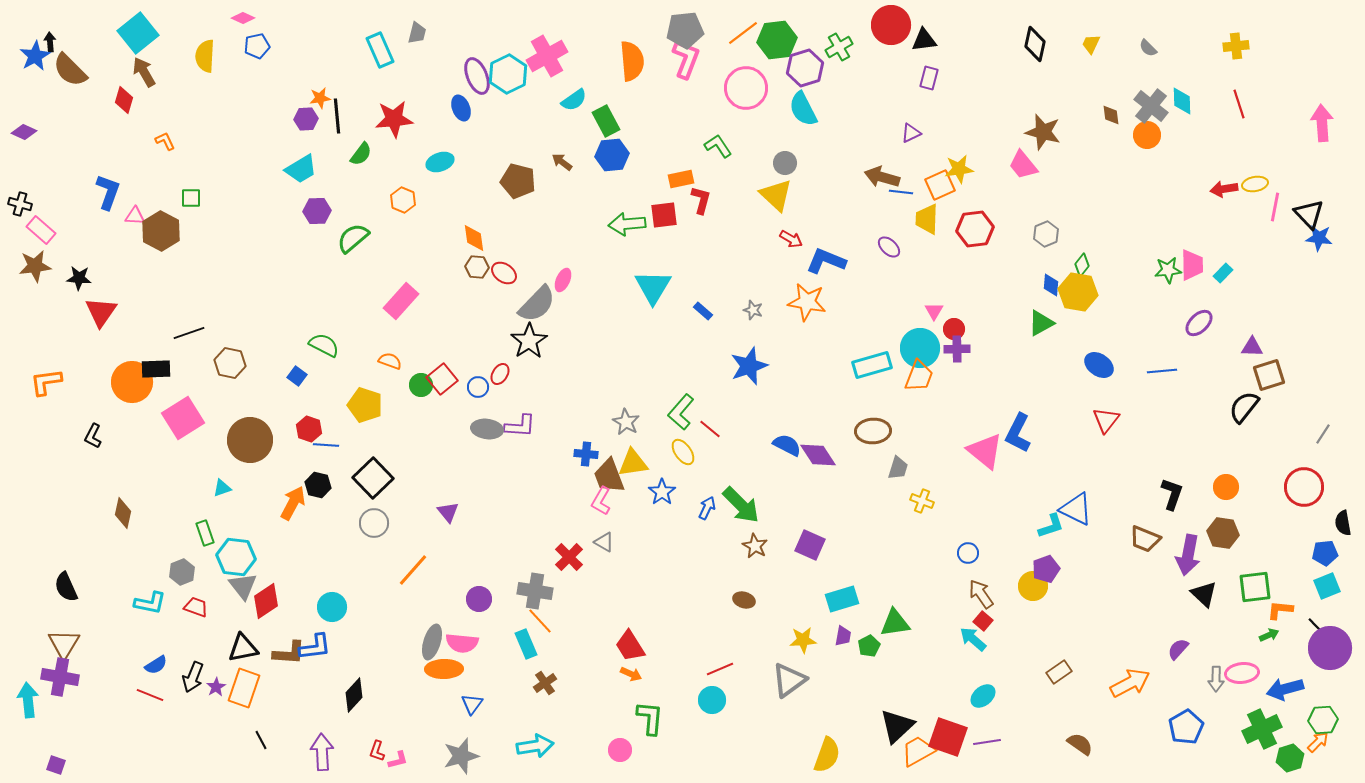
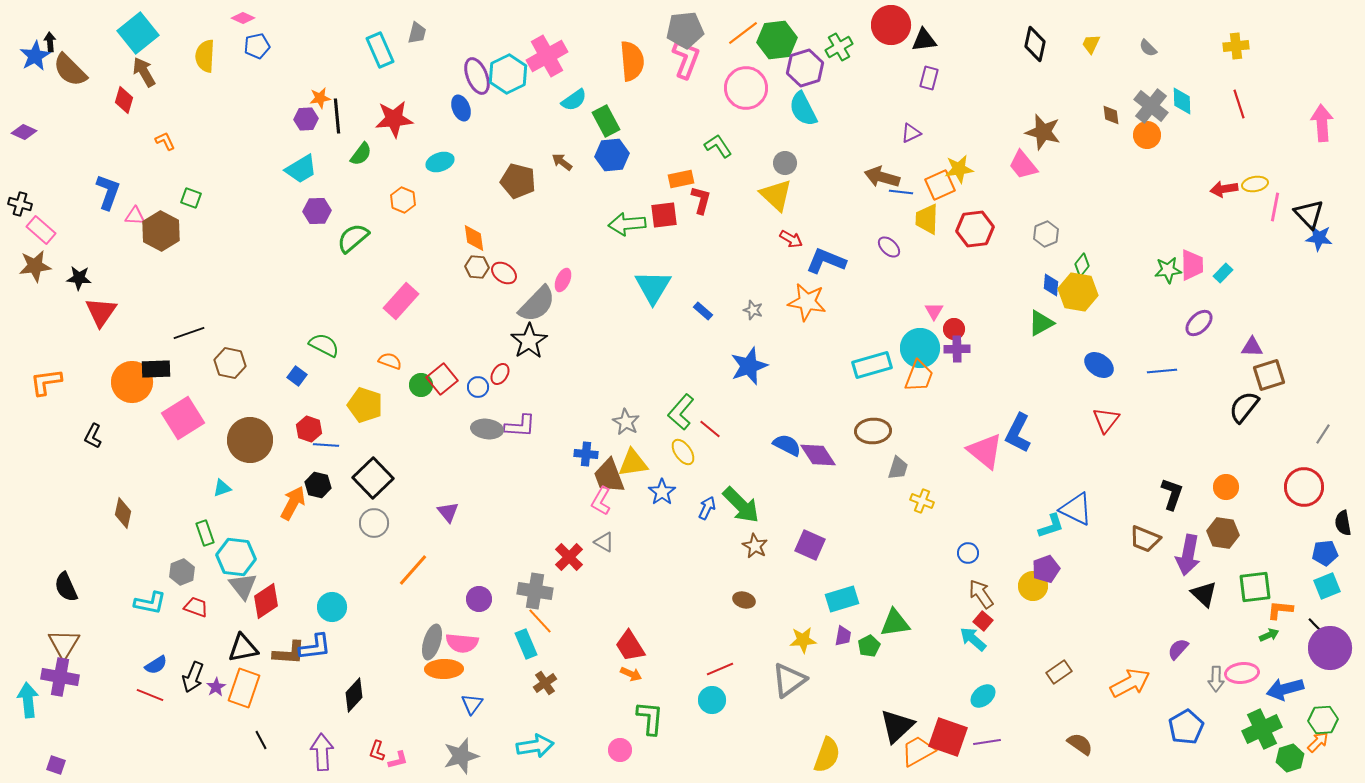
green square at (191, 198): rotated 20 degrees clockwise
